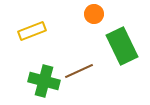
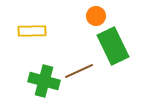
orange circle: moved 2 px right, 2 px down
yellow rectangle: rotated 20 degrees clockwise
green rectangle: moved 9 px left
